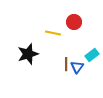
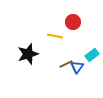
red circle: moved 1 px left
yellow line: moved 2 px right, 3 px down
brown line: rotated 64 degrees clockwise
